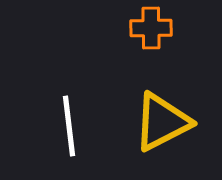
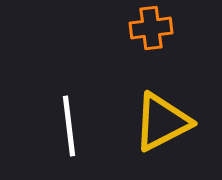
orange cross: rotated 6 degrees counterclockwise
